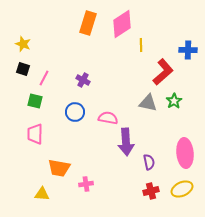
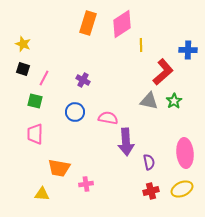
gray triangle: moved 1 px right, 2 px up
